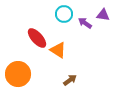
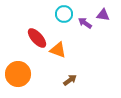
orange triangle: rotated 12 degrees counterclockwise
